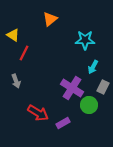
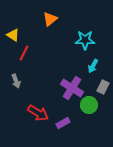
cyan arrow: moved 1 px up
